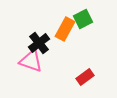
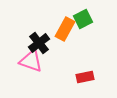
red rectangle: rotated 24 degrees clockwise
